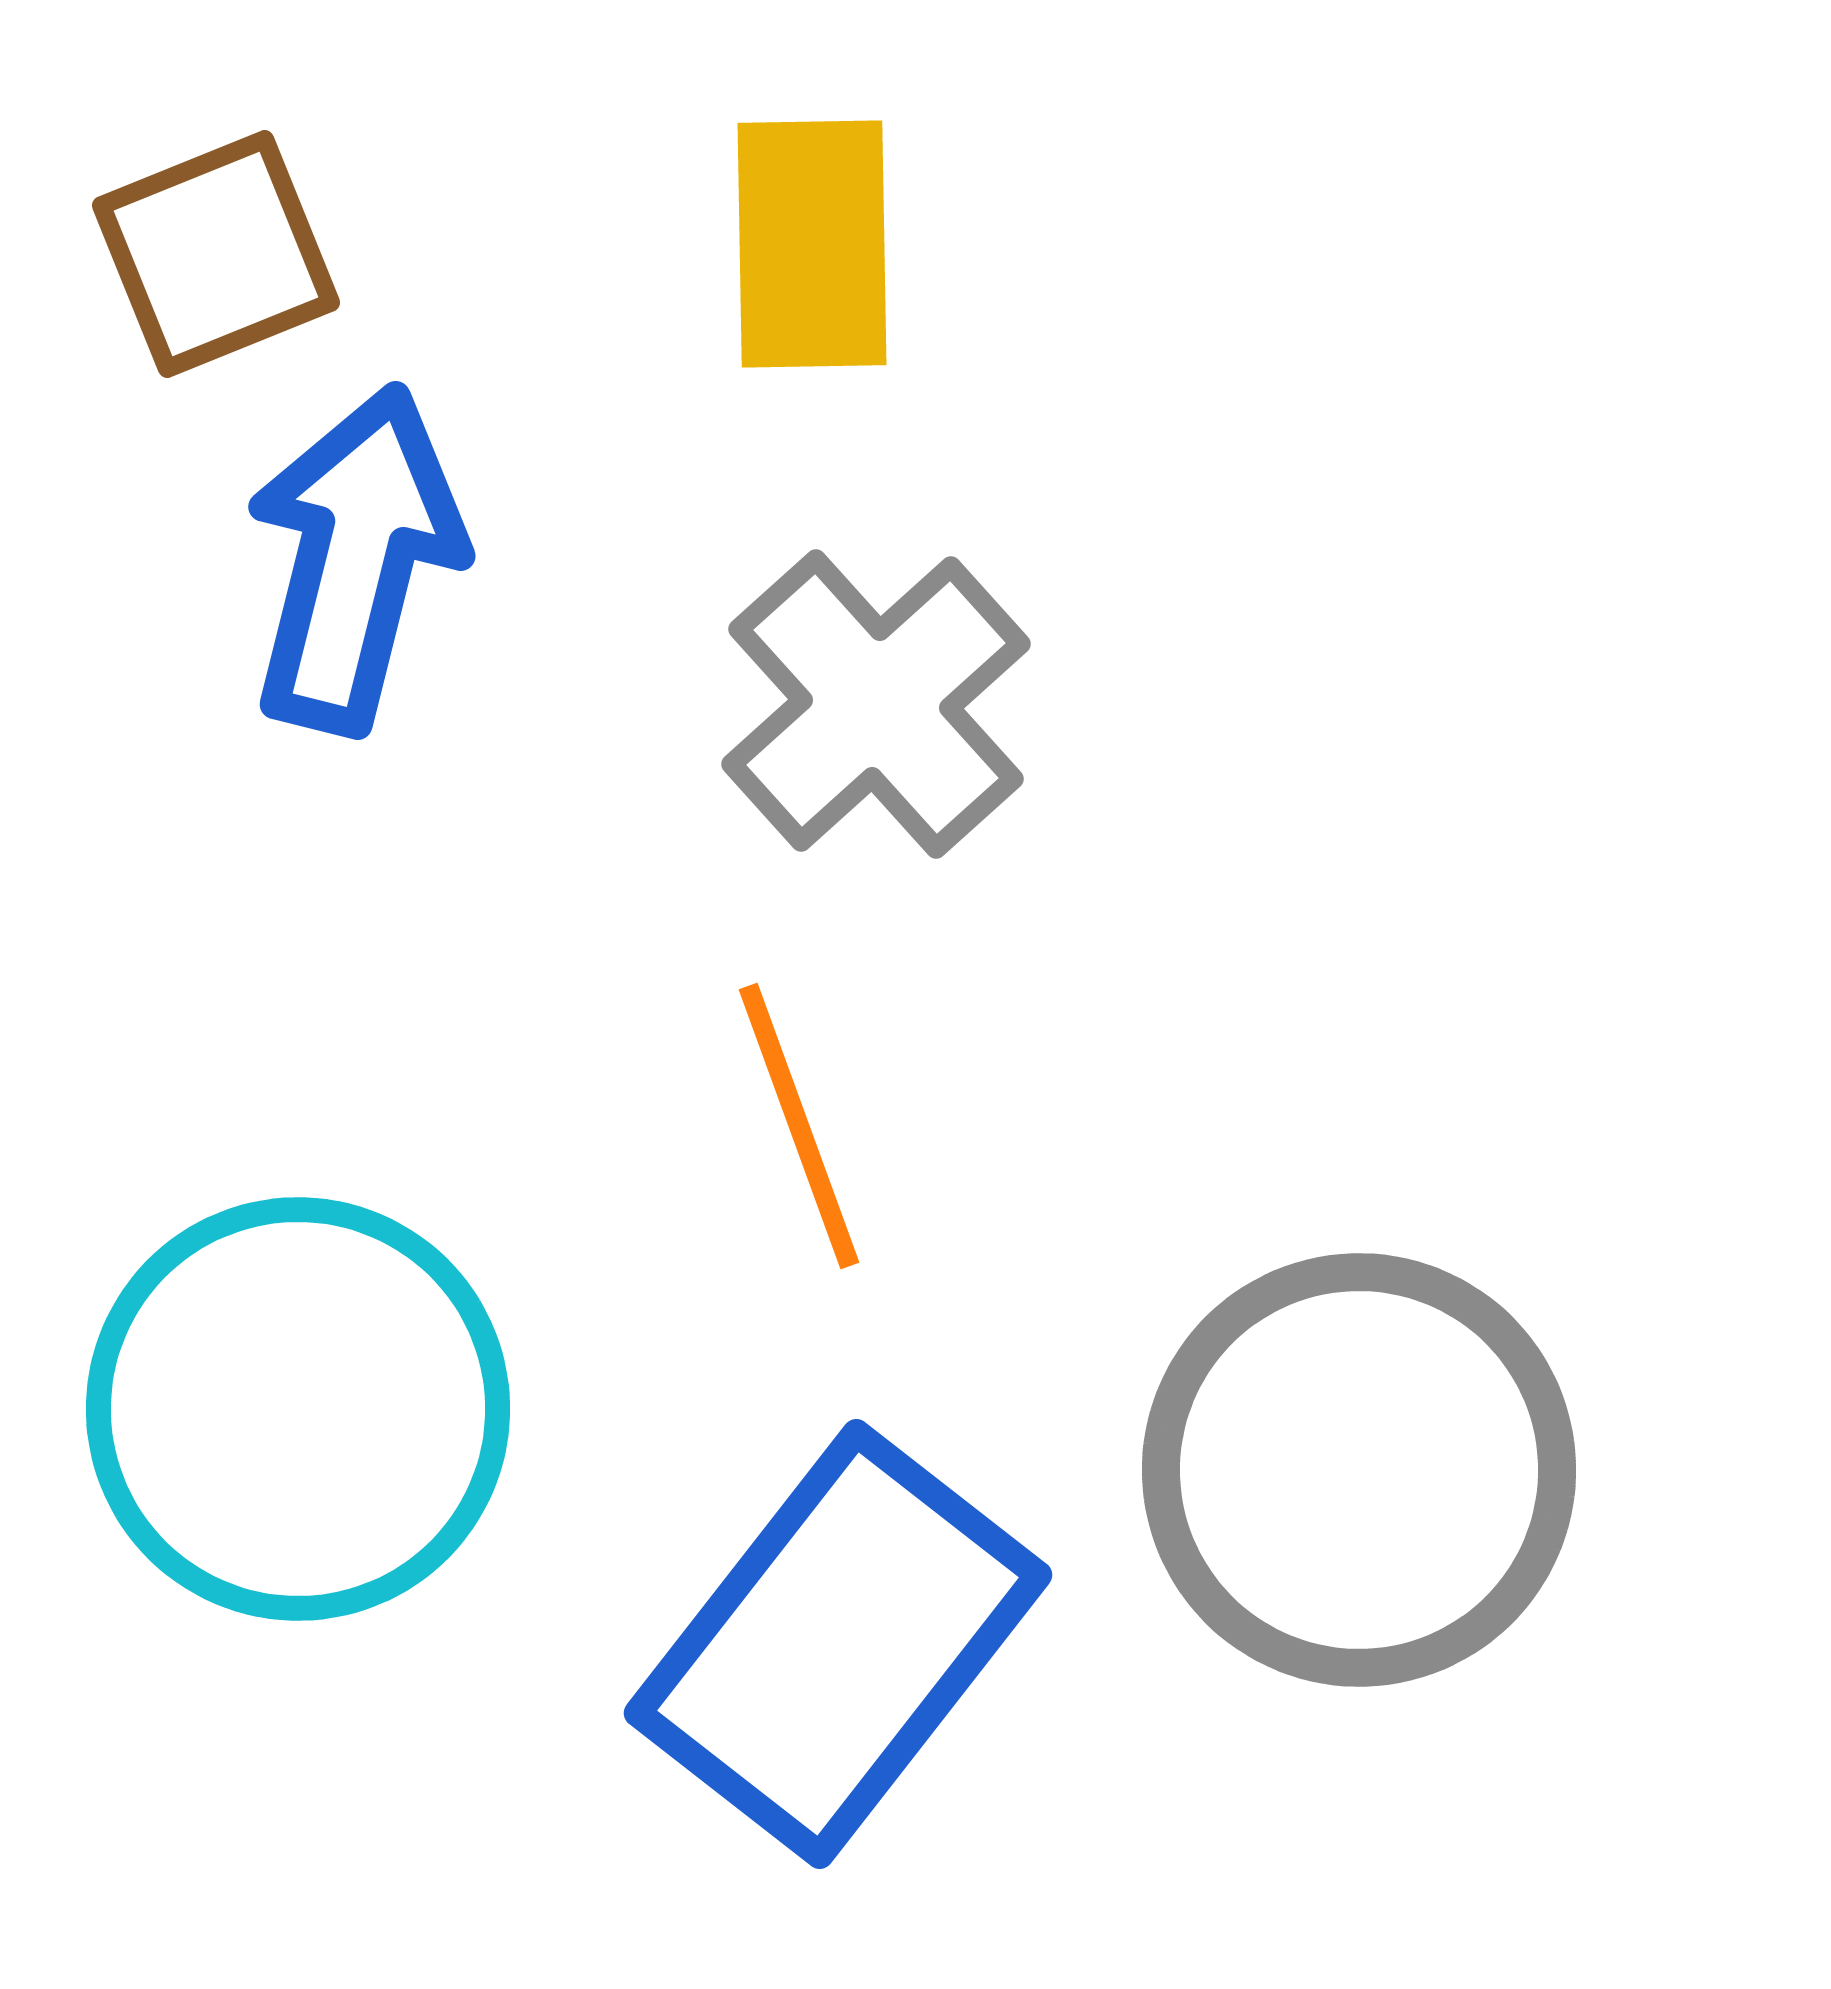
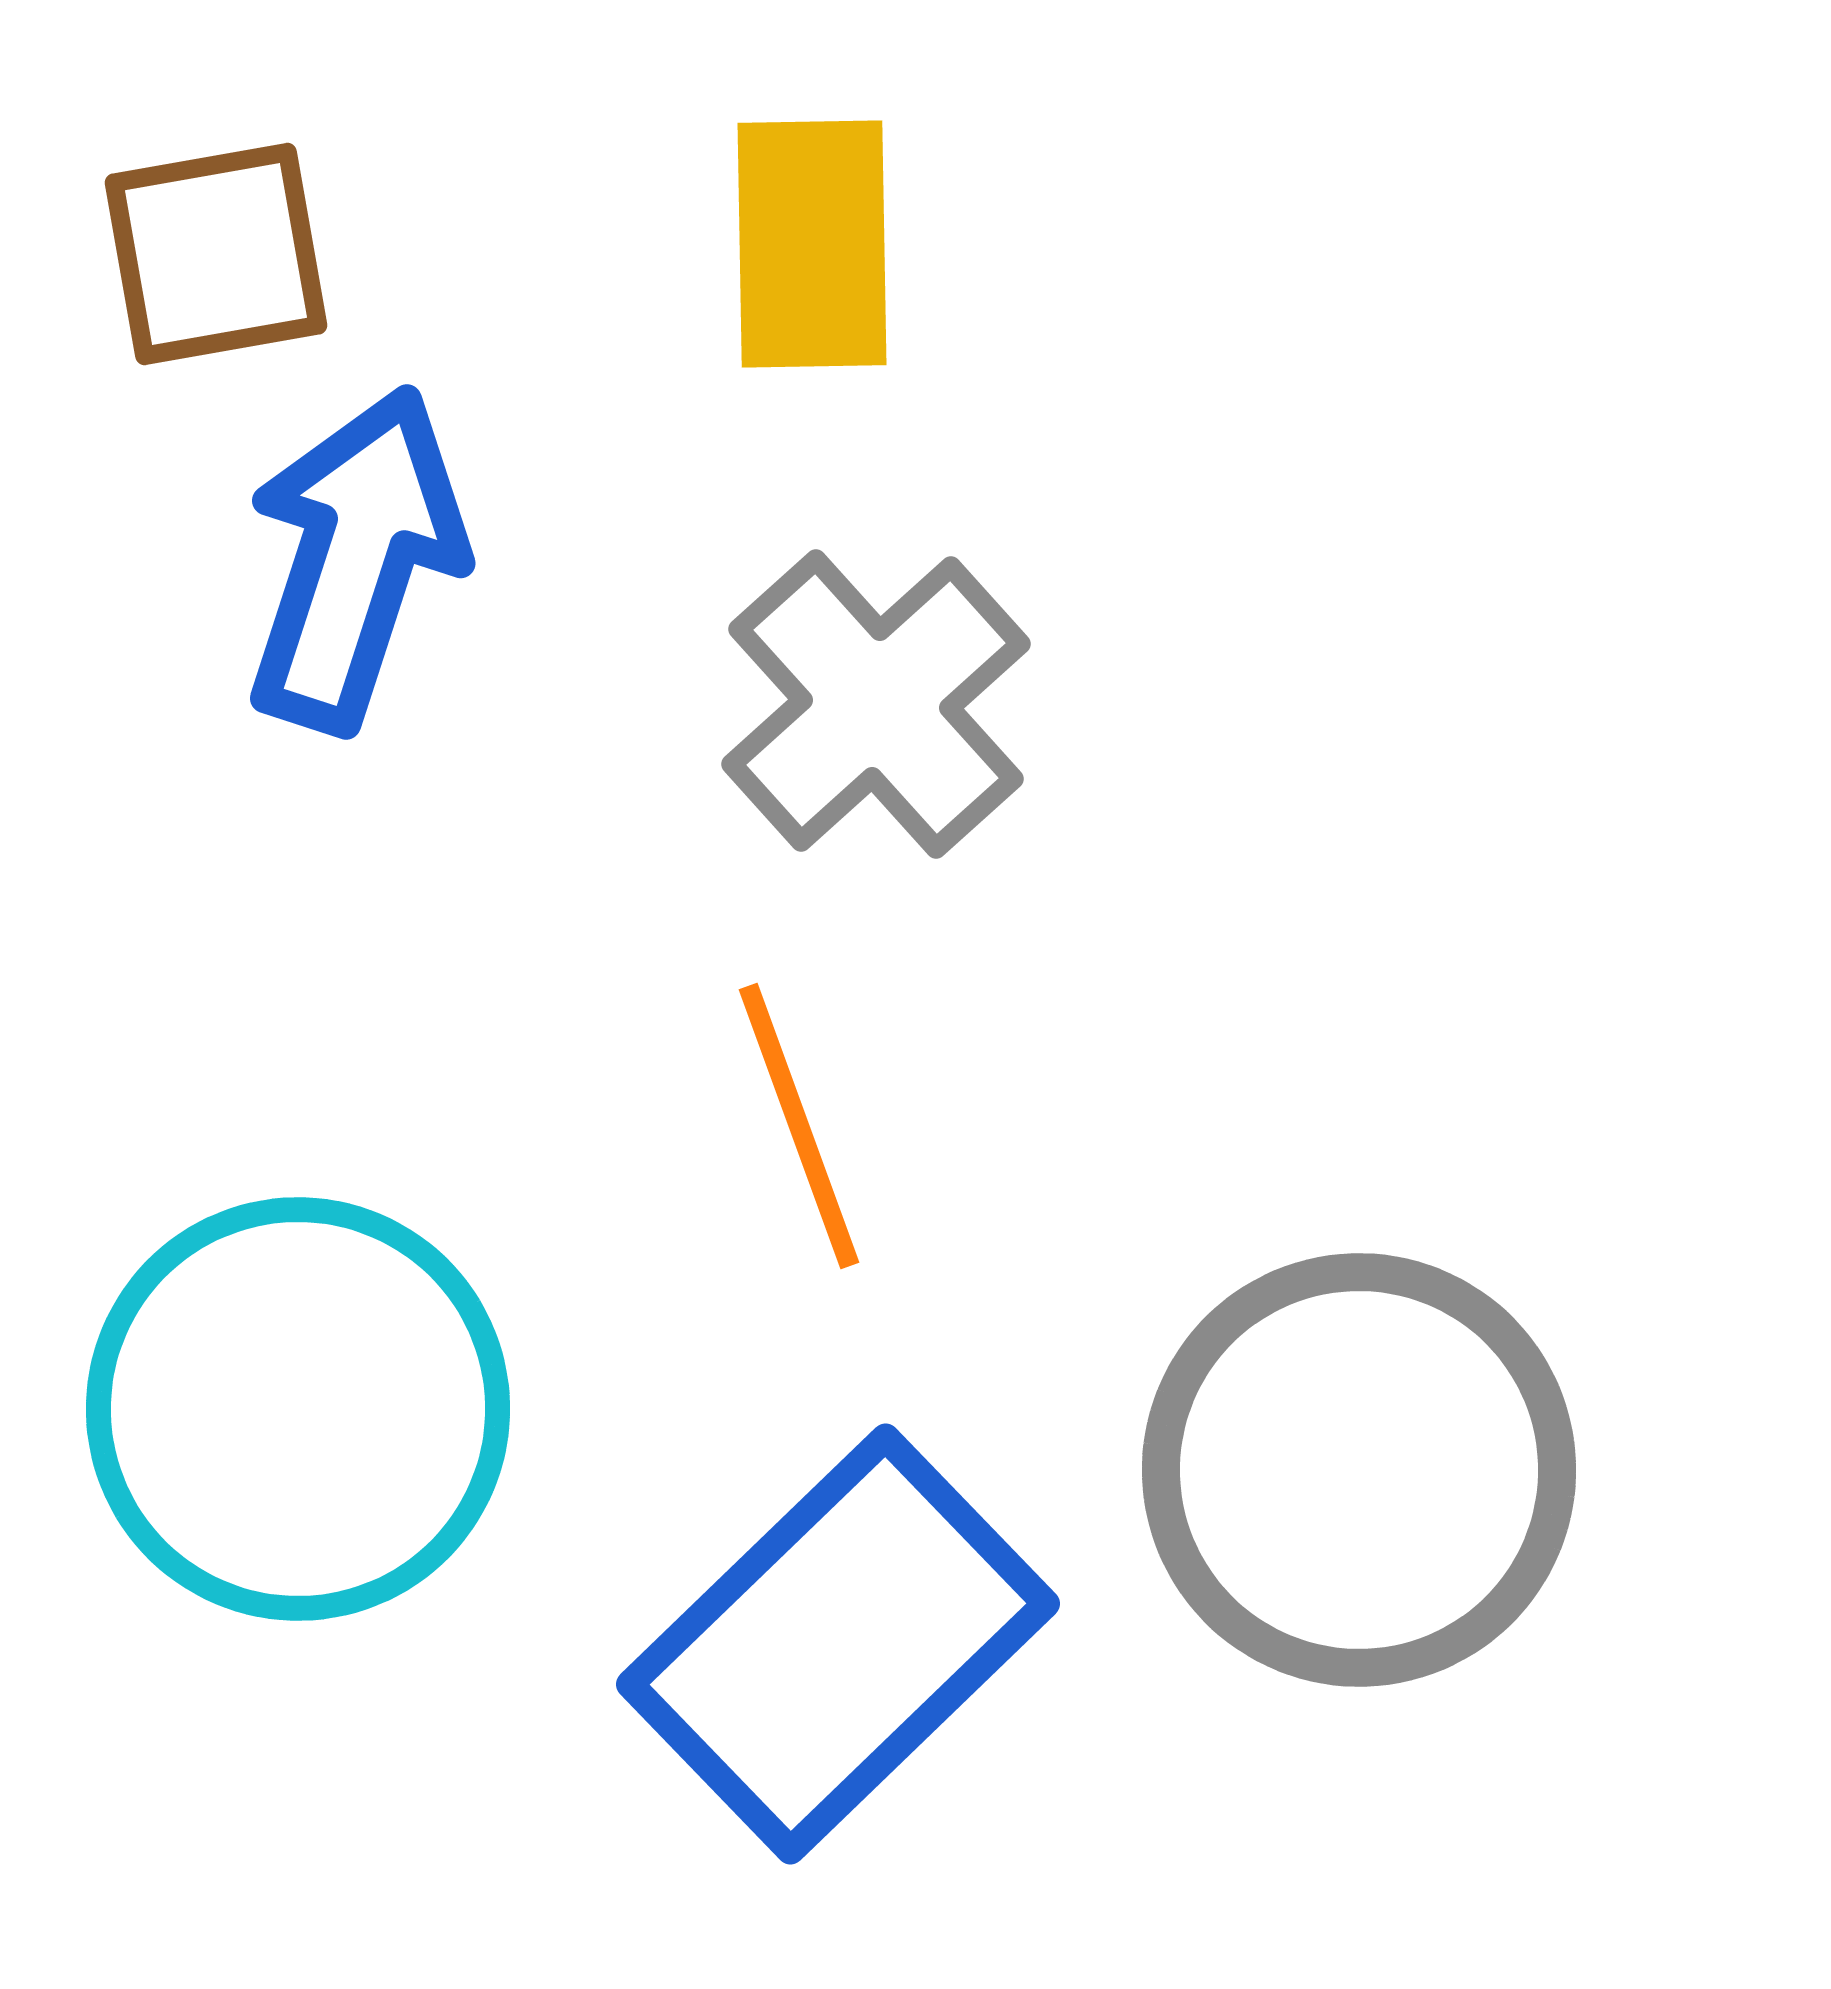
brown square: rotated 12 degrees clockwise
blue arrow: rotated 4 degrees clockwise
blue rectangle: rotated 8 degrees clockwise
